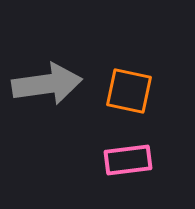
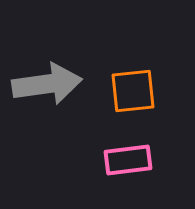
orange square: moved 4 px right; rotated 18 degrees counterclockwise
